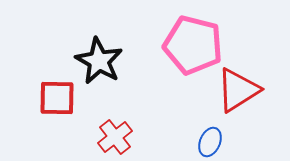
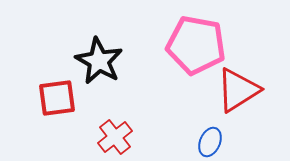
pink pentagon: moved 3 px right; rotated 4 degrees counterclockwise
red square: rotated 9 degrees counterclockwise
